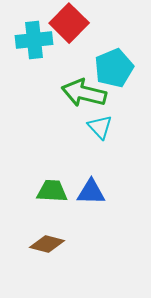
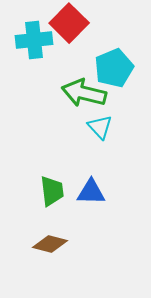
green trapezoid: rotated 80 degrees clockwise
brown diamond: moved 3 px right
